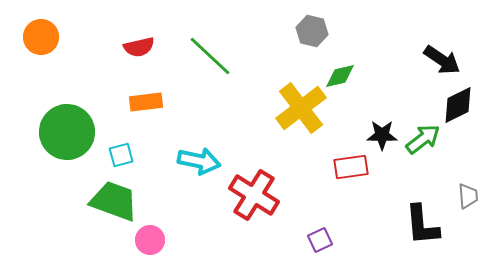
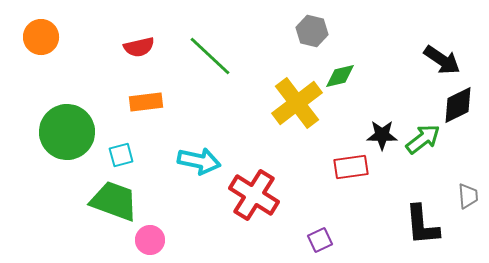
yellow cross: moved 4 px left, 5 px up
